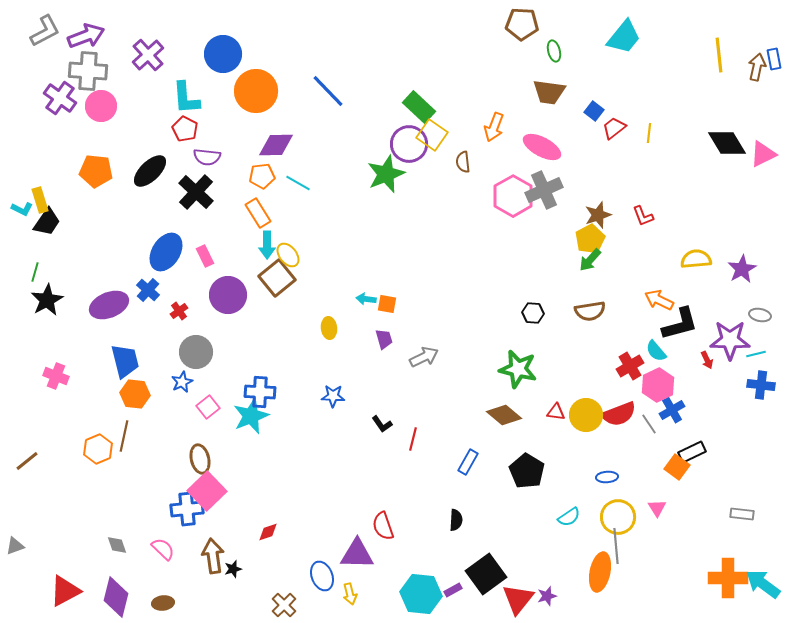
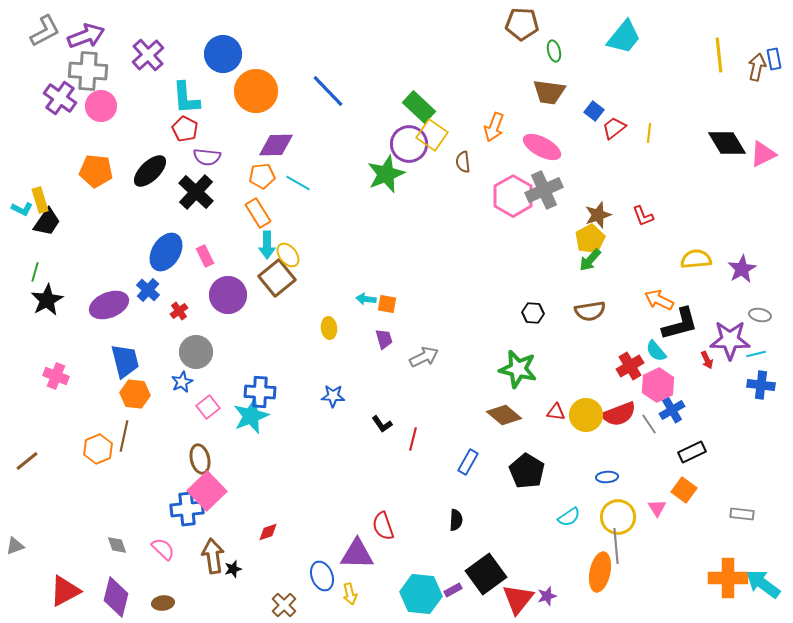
orange square at (677, 467): moved 7 px right, 23 px down
